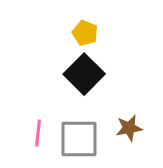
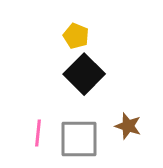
yellow pentagon: moved 9 px left, 3 px down
brown star: moved 1 px left, 2 px up; rotated 28 degrees clockwise
